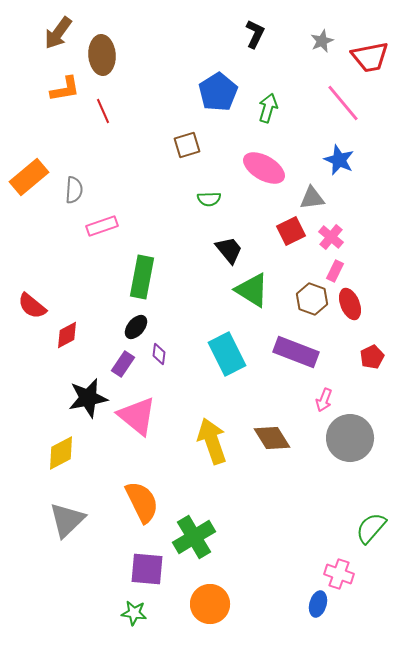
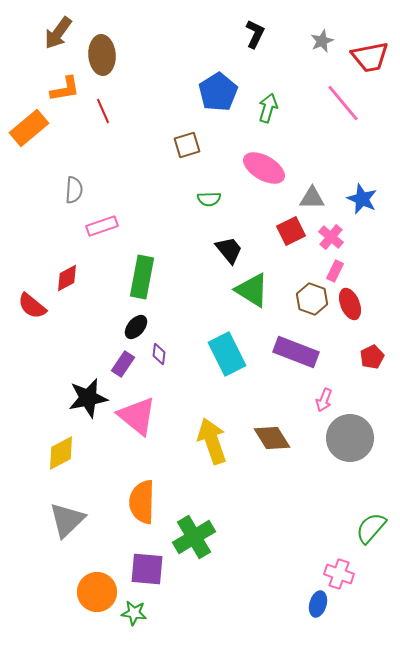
blue star at (339, 160): moved 23 px right, 39 px down
orange rectangle at (29, 177): moved 49 px up
gray triangle at (312, 198): rotated 8 degrees clockwise
red diamond at (67, 335): moved 57 px up
orange semicircle at (142, 502): rotated 153 degrees counterclockwise
orange circle at (210, 604): moved 113 px left, 12 px up
